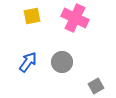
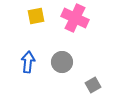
yellow square: moved 4 px right
blue arrow: rotated 30 degrees counterclockwise
gray square: moved 3 px left, 1 px up
